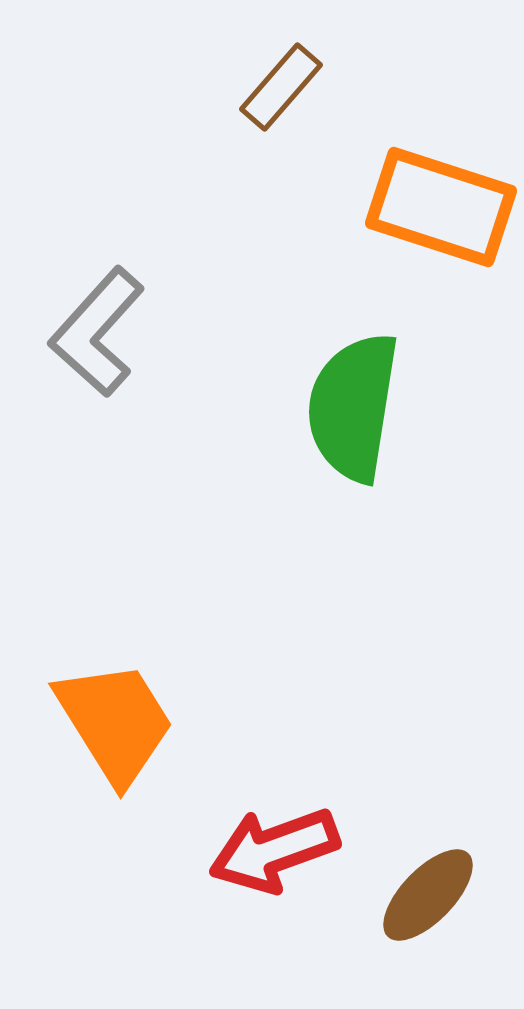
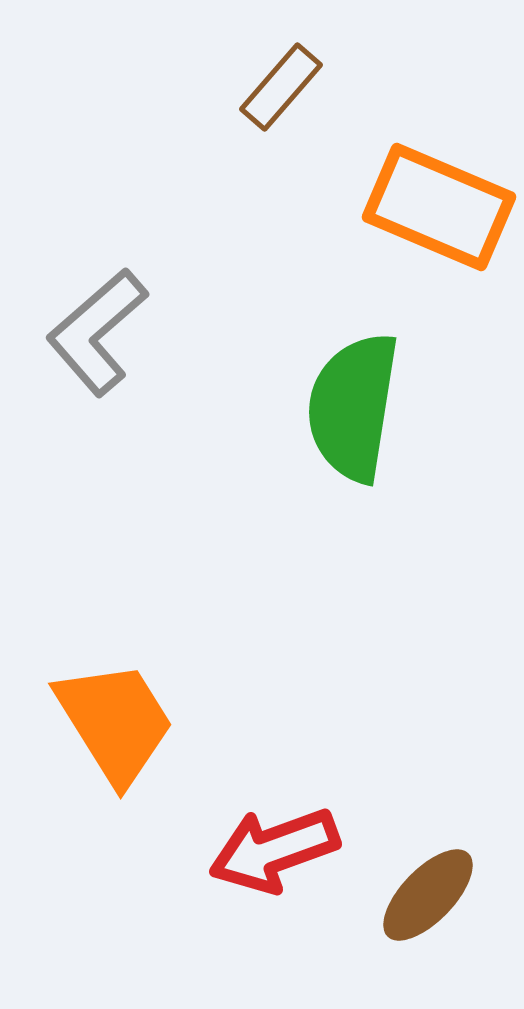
orange rectangle: moved 2 px left; rotated 5 degrees clockwise
gray L-shape: rotated 7 degrees clockwise
